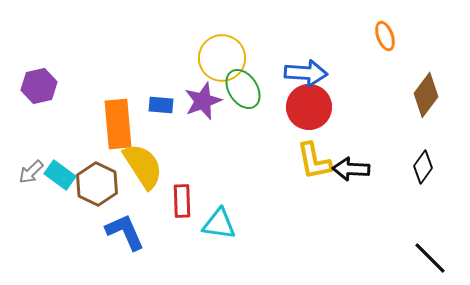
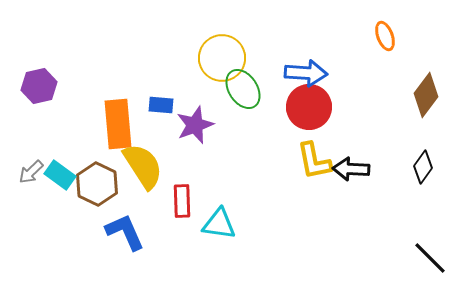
purple star: moved 8 px left, 24 px down
